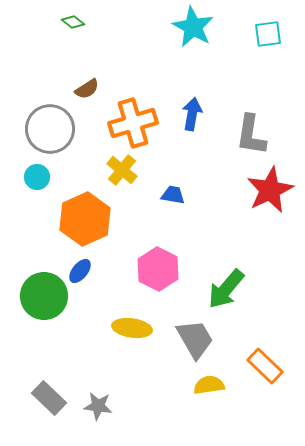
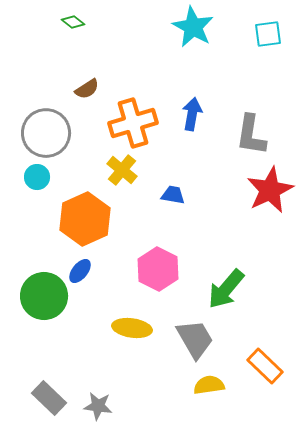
gray circle: moved 4 px left, 4 px down
